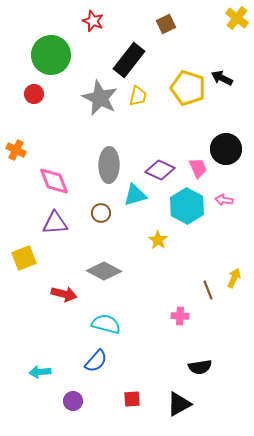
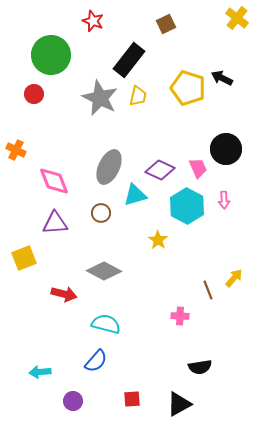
gray ellipse: moved 2 px down; rotated 24 degrees clockwise
pink arrow: rotated 102 degrees counterclockwise
yellow arrow: rotated 18 degrees clockwise
